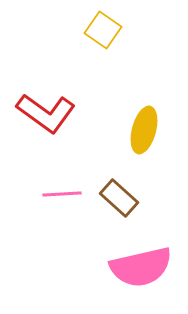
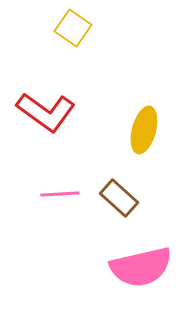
yellow square: moved 30 px left, 2 px up
red L-shape: moved 1 px up
pink line: moved 2 px left
